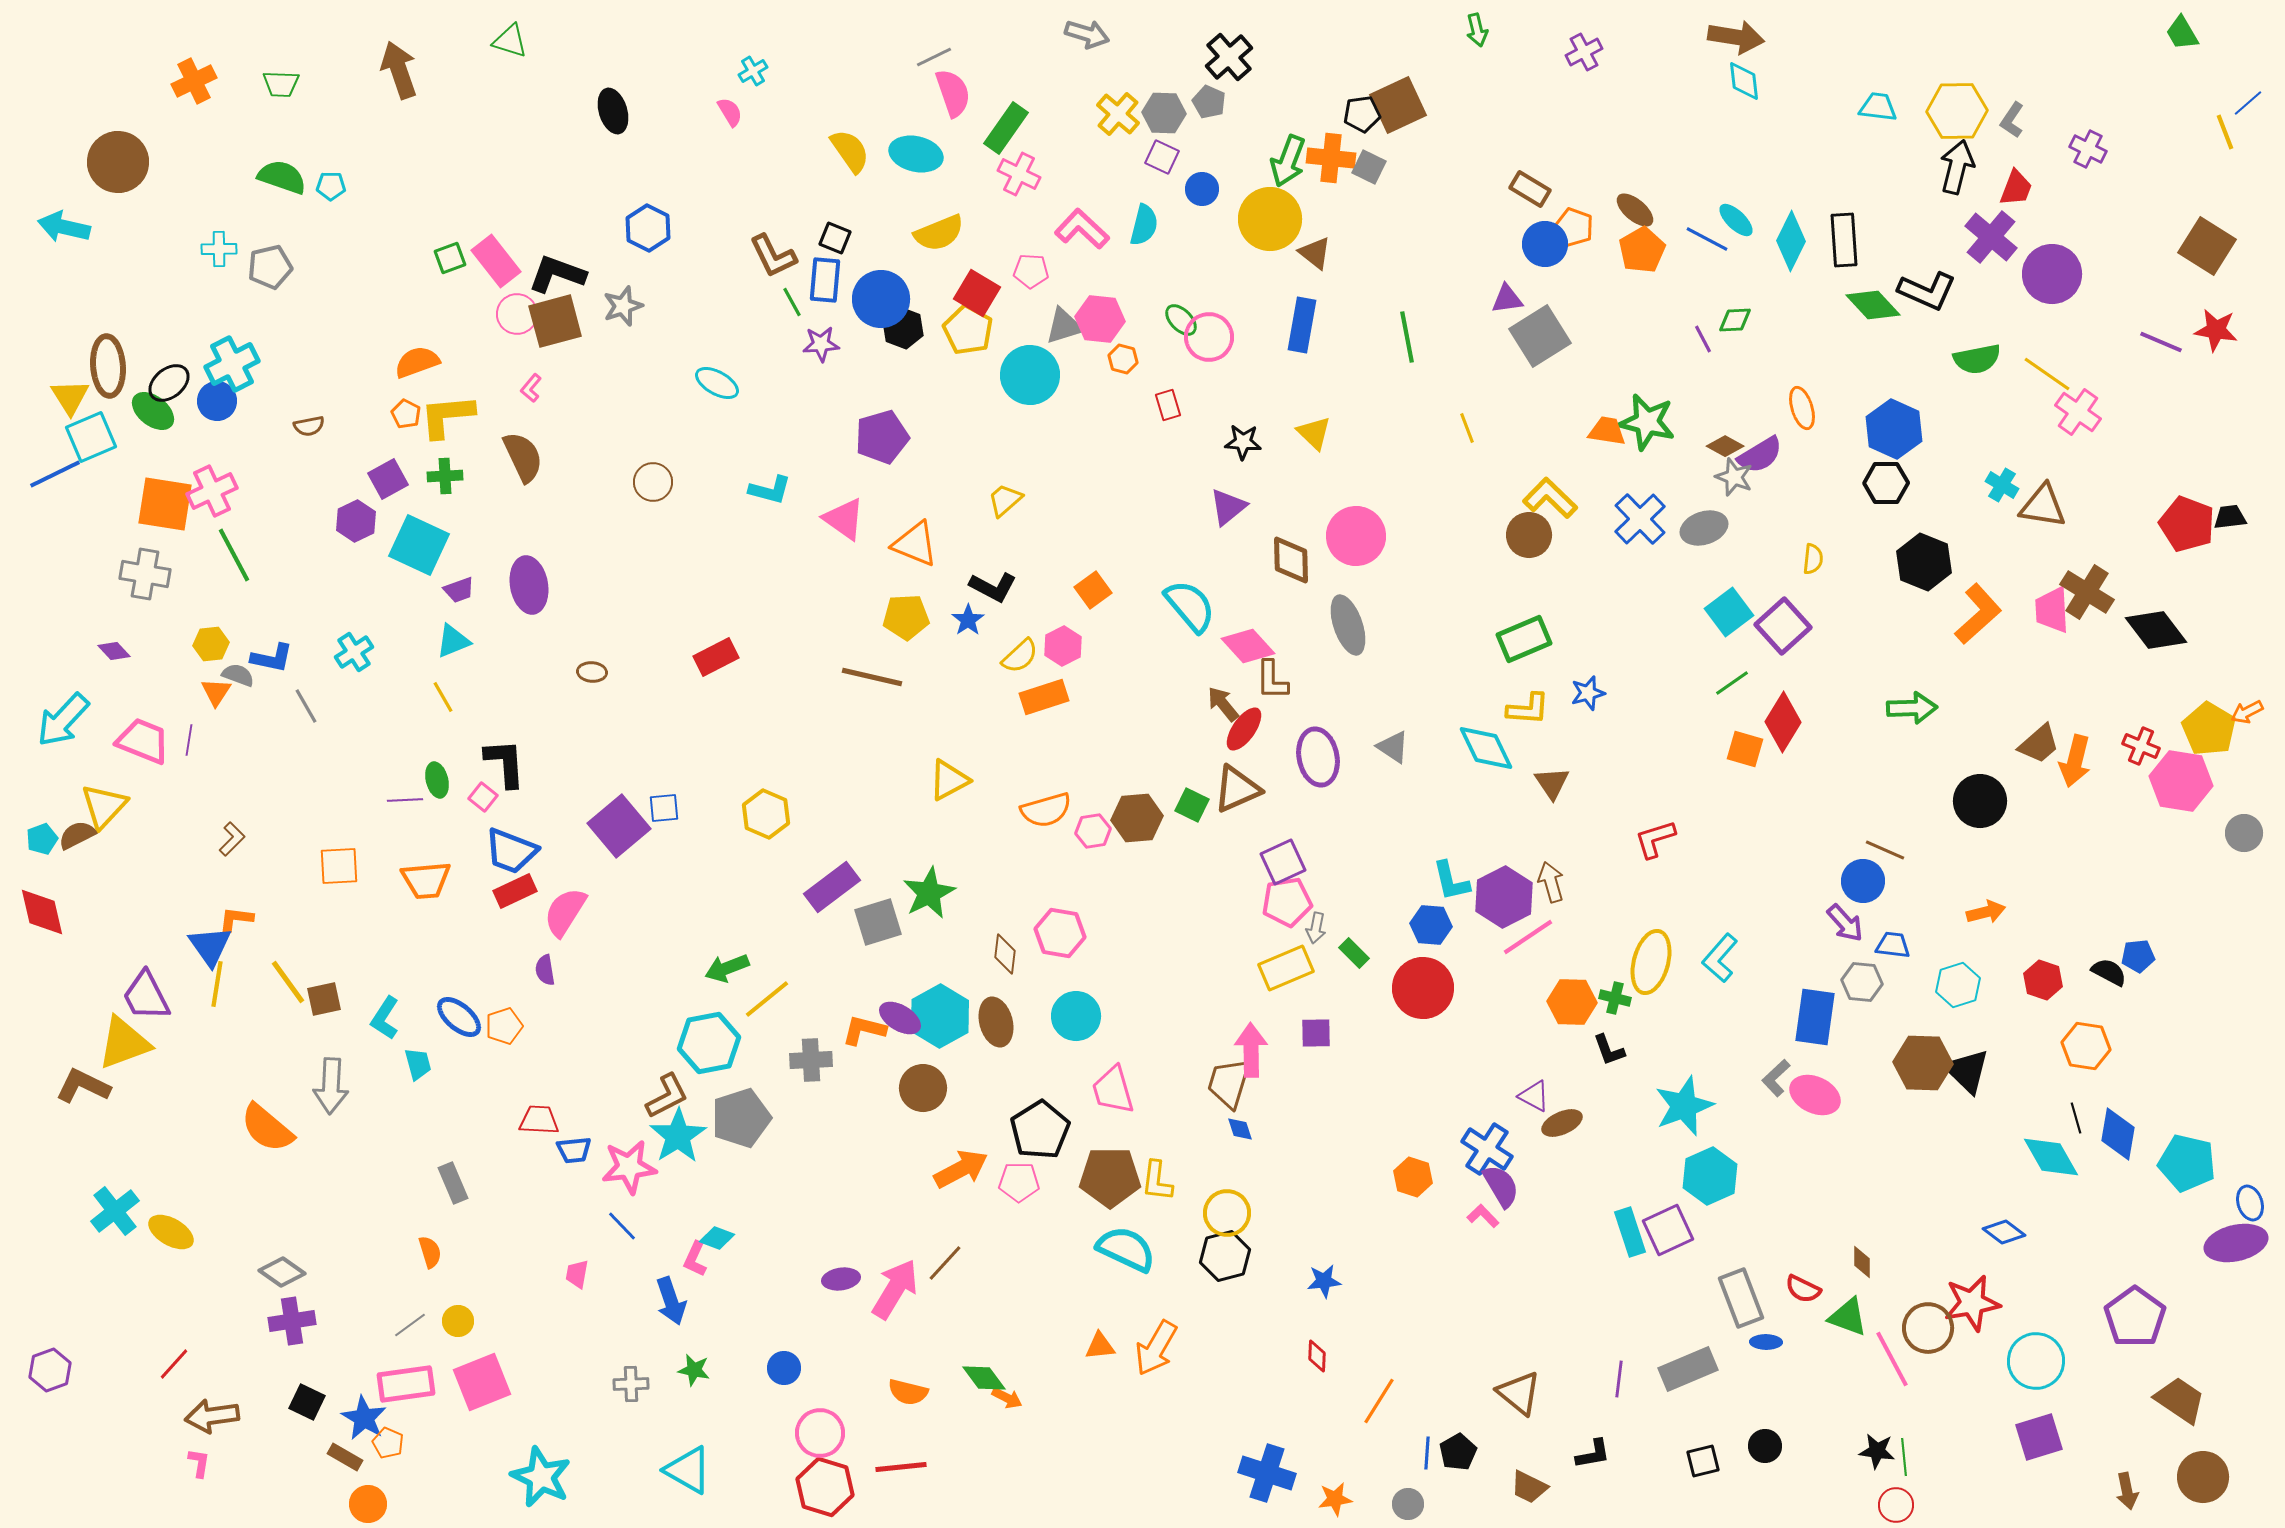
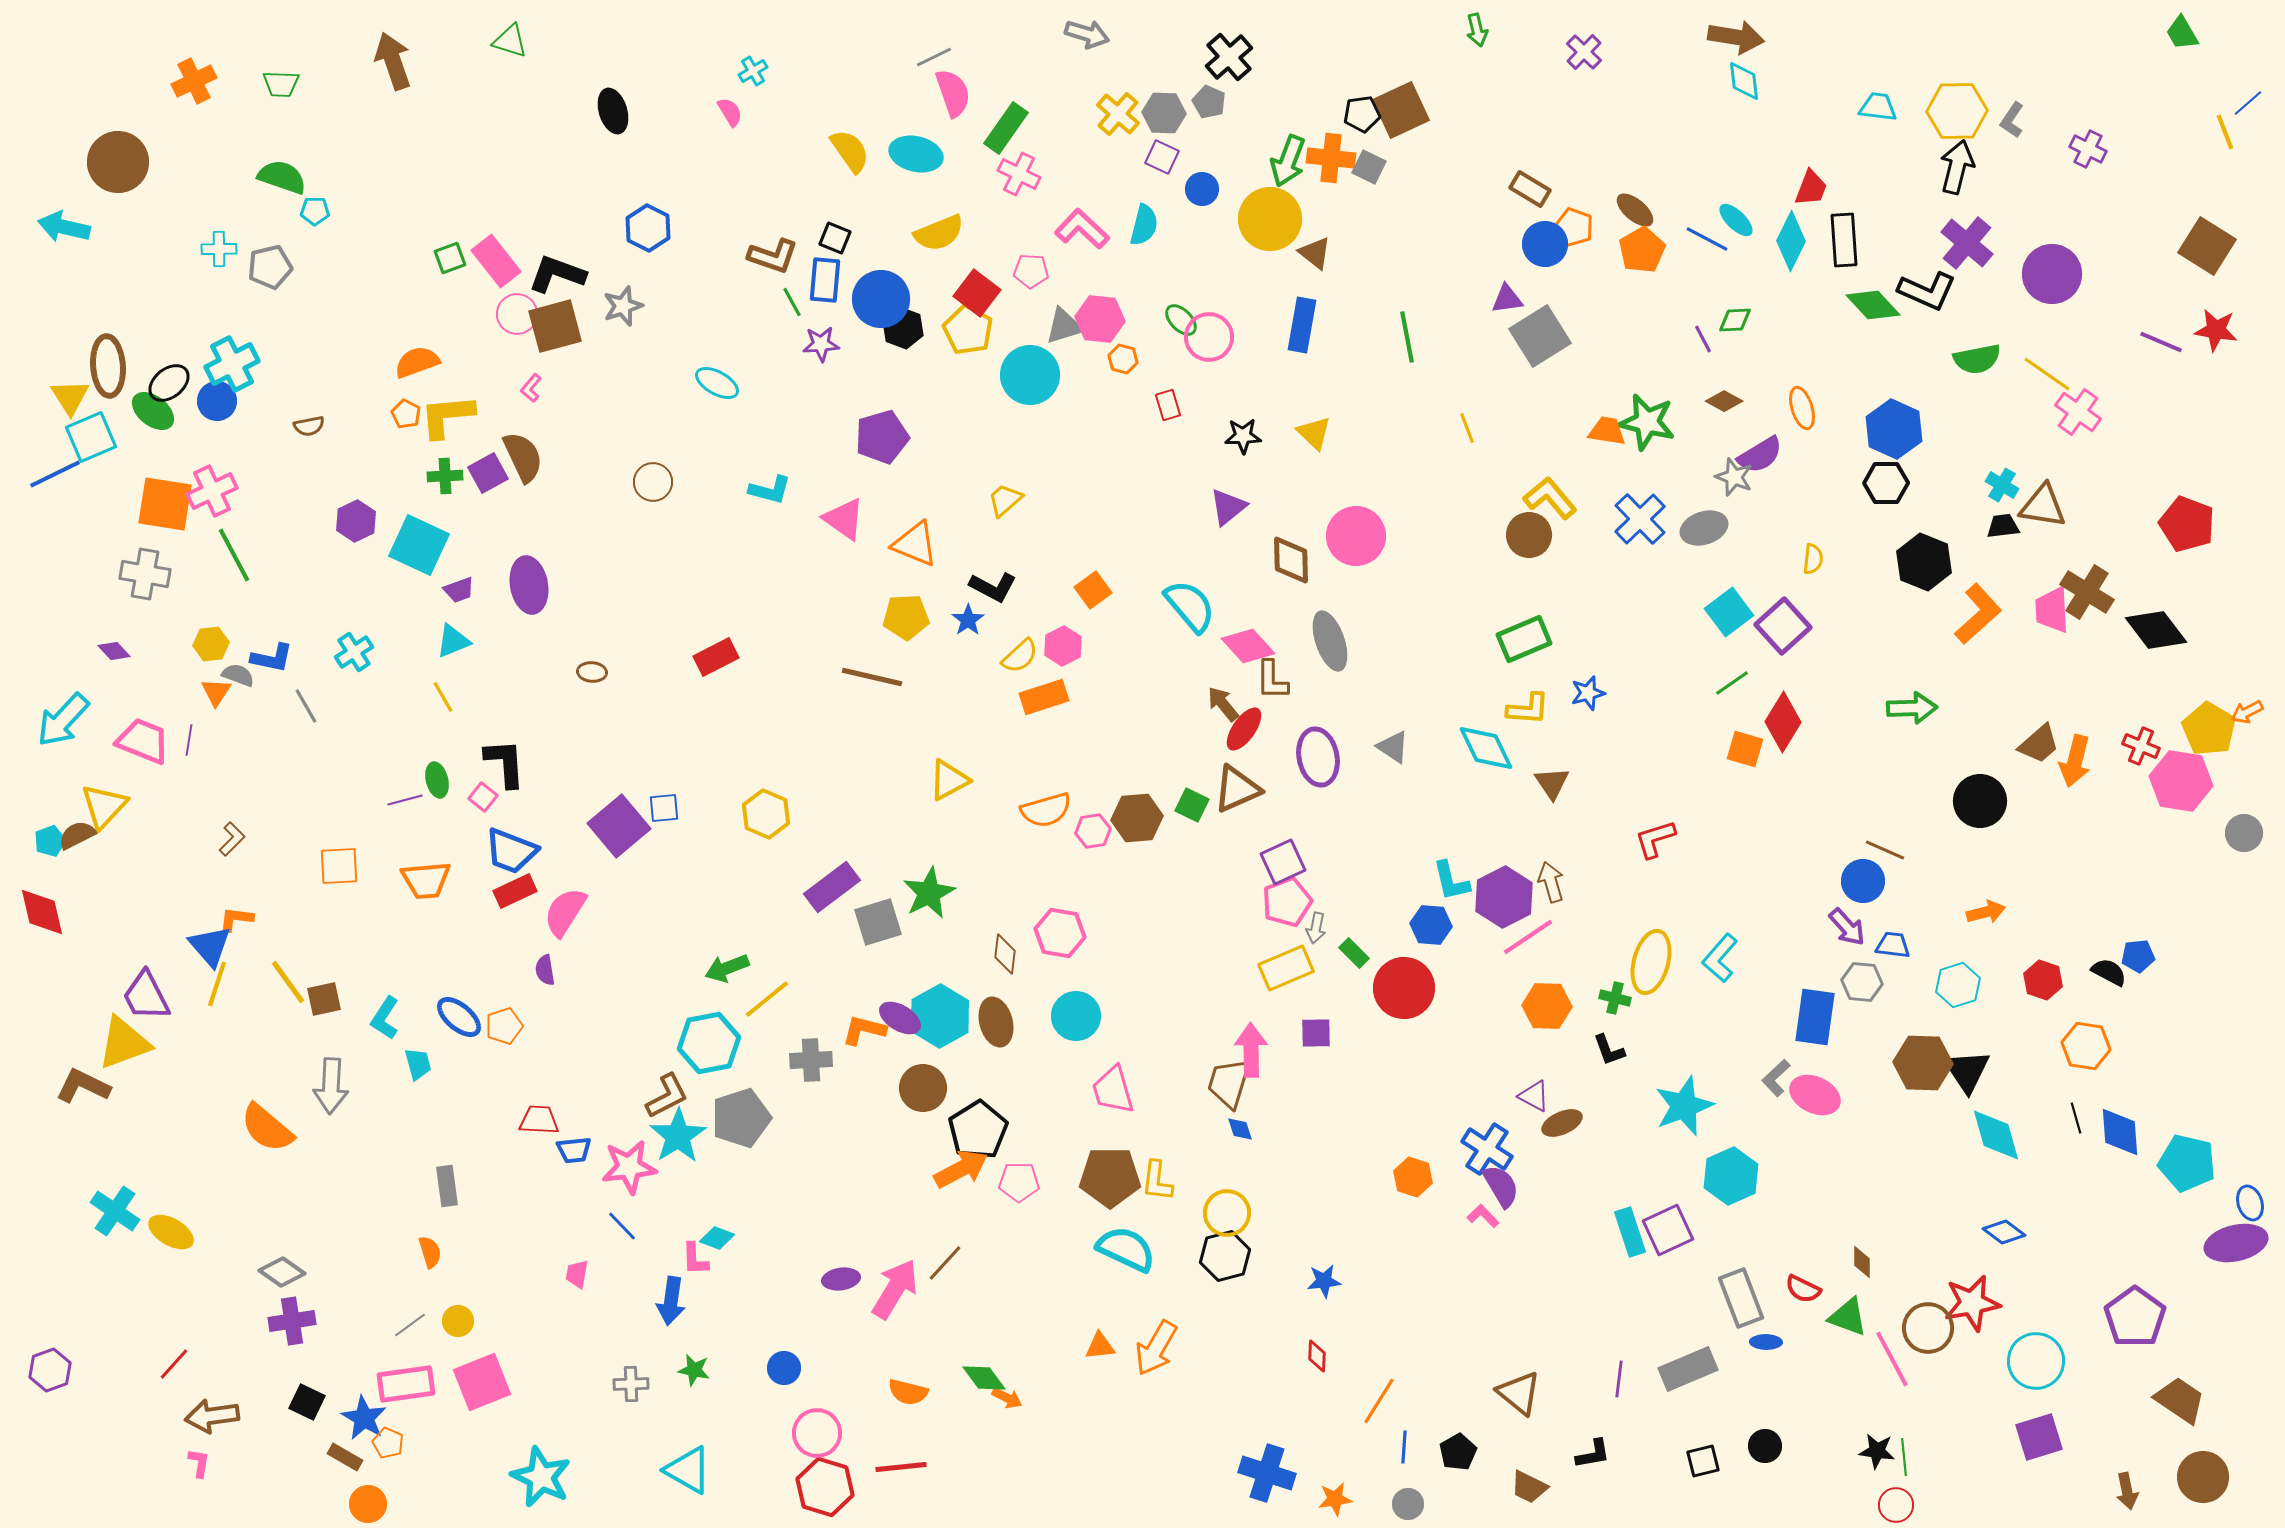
purple cross at (1584, 52): rotated 18 degrees counterclockwise
brown arrow at (399, 70): moved 6 px left, 9 px up
brown square at (1398, 105): moved 3 px right, 5 px down
cyan pentagon at (331, 186): moved 16 px left, 25 px down
red trapezoid at (2016, 188): moved 205 px left
purple cross at (1991, 237): moved 24 px left, 6 px down
brown L-shape at (773, 256): rotated 45 degrees counterclockwise
red square at (977, 293): rotated 6 degrees clockwise
brown square at (555, 321): moved 5 px down
black star at (1243, 442): moved 6 px up; rotated 6 degrees counterclockwise
brown diamond at (1725, 446): moved 1 px left, 45 px up
purple square at (388, 479): moved 100 px right, 6 px up
yellow L-shape at (1550, 498): rotated 6 degrees clockwise
black trapezoid at (2230, 517): moved 227 px left, 9 px down
gray ellipse at (1348, 625): moved 18 px left, 16 px down
purple line at (405, 800): rotated 12 degrees counterclockwise
cyan pentagon at (42, 839): moved 8 px right, 2 px down
pink pentagon at (1287, 902): rotated 12 degrees counterclockwise
purple arrow at (1845, 923): moved 2 px right, 4 px down
blue triangle at (210, 946): rotated 6 degrees counterclockwise
yellow line at (217, 984): rotated 9 degrees clockwise
red circle at (1423, 988): moved 19 px left
orange hexagon at (1572, 1002): moved 25 px left, 4 px down
black triangle at (1967, 1071): rotated 12 degrees clockwise
black pentagon at (1040, 1130): moved 62 px left
blue diamond at (2118, 1134): moved 2 px right, 2 px up; rotated 14 degrees counterclockwise
cyan diamond at (2051, 1157): moved 55 px left, 22 px up; rotated 14 degrees clockwise
cyan hexagon at (1710, 1176): moved 21 px right
gray rectangle at (453, 1183): moved 6 px left, 3 px down; rotated 15 degrees clockwise
cyan cross at (115, 1211): rotated 18 degrees counterclockwise
pink L-shape at (695, 1259): rotated 27 degrees counterclockwise
blue arrow at (671, 1301): rotated 27 degrees clockwise
pink circle at (820, 1433): moved 3 px left
blue line at (1427, 1453): moved 23 px left, 6 px up
